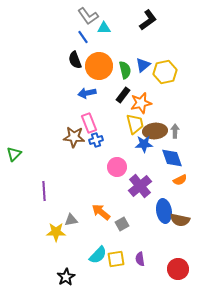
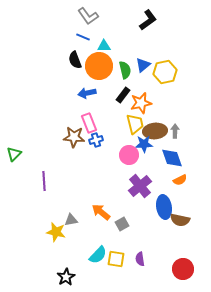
cyan triangle: moved 18 px down
blue line: rotated 32 degrees counterclockwise
pink circle: moved 12 px right, 12 px up
purple line: moved 10 px up
blue ellipse: moved 4 px up
yellow star: rotated 12 degrees clockwise
yellow square: rotated 18 degrees clockwise
red circle: moved 5 px right
